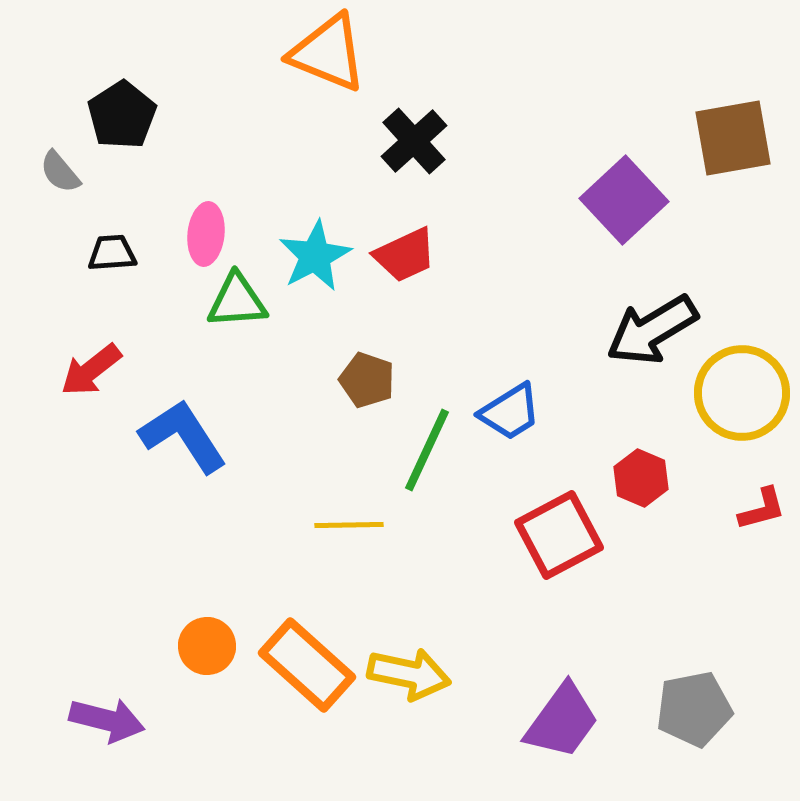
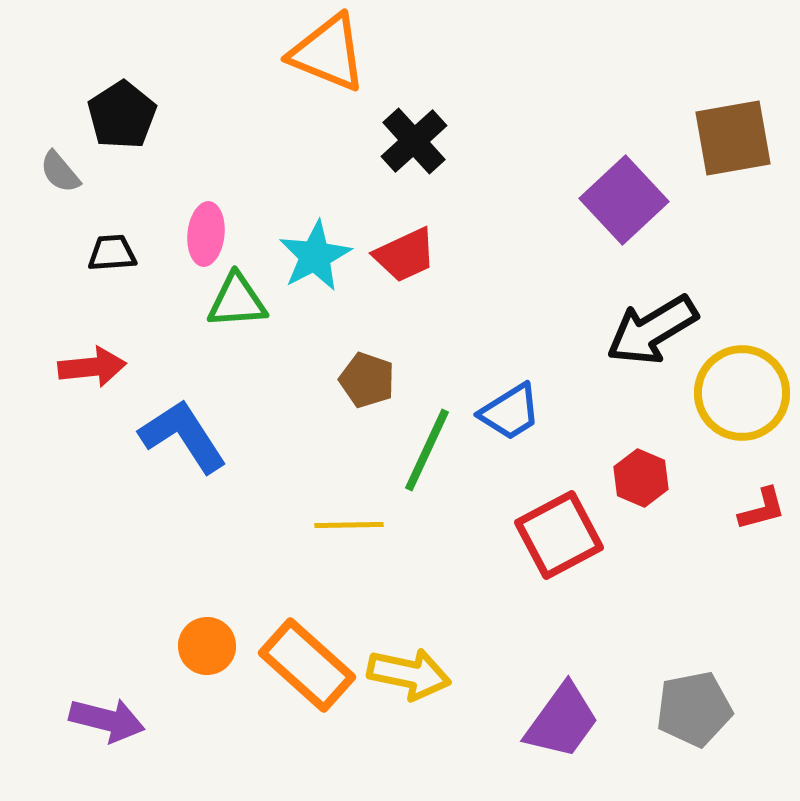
red arrow: moved 1 px right, 3 px up; rotated 148 degrees counterclockwise
